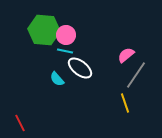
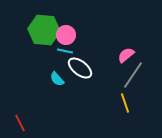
gray line: moved 3 px left
